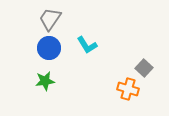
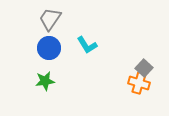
orange cross: moved 11 px right, 6 px up
